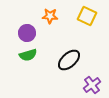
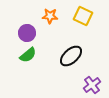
yellow square: moved 4 px left
green semicircle: rotated 24 degrees counterclockwise
black ellipse: moved 2 px right, 4 px up
